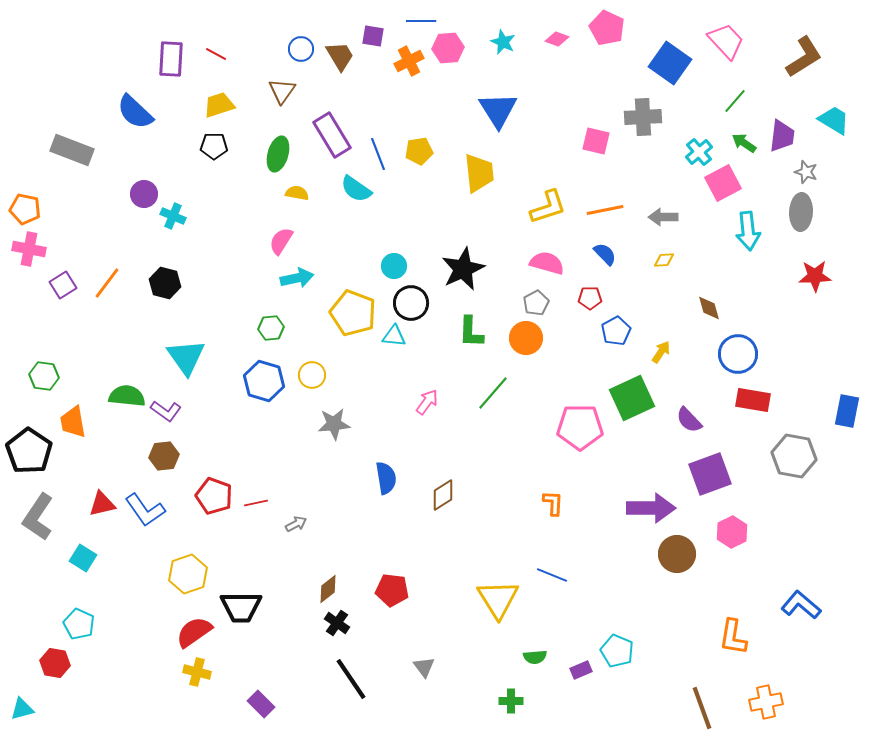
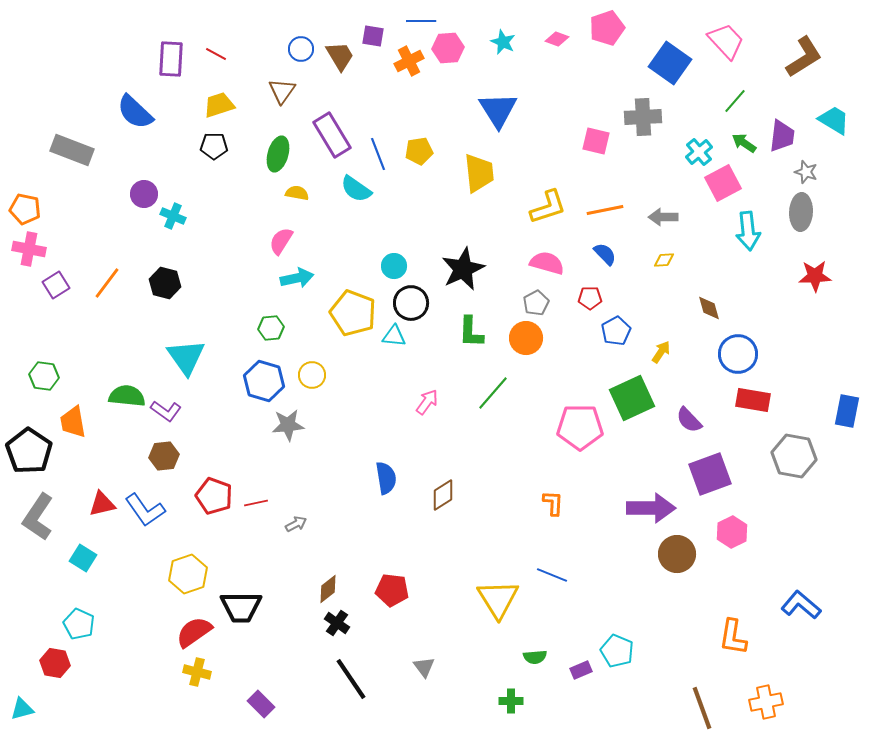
pink pentagon at (607, 28): rotated 28 degrees clockwise
purple square at (63, 285): moved 7 px left
gray star at (334, 424): moved 46 px left, 1 px down
